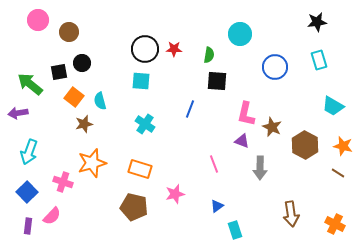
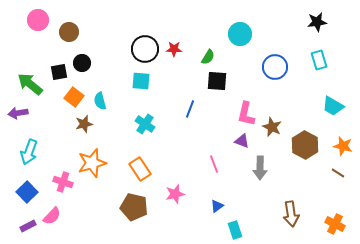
green semicircle at (209, 55): moved 1 px left, 2 px down; rotated 21 degrees clockwise
orange rectangle at (140, 169): rotated 40 degrees clockwise
purple rectangle at (28, 226): rotated 56 degrees clockwise
